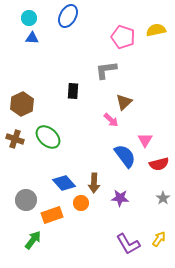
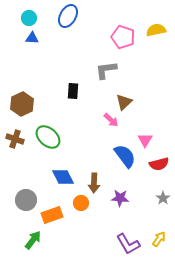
blue diamond: moved 1 px left, 6 px up; rotated 15 degrees clockwise
